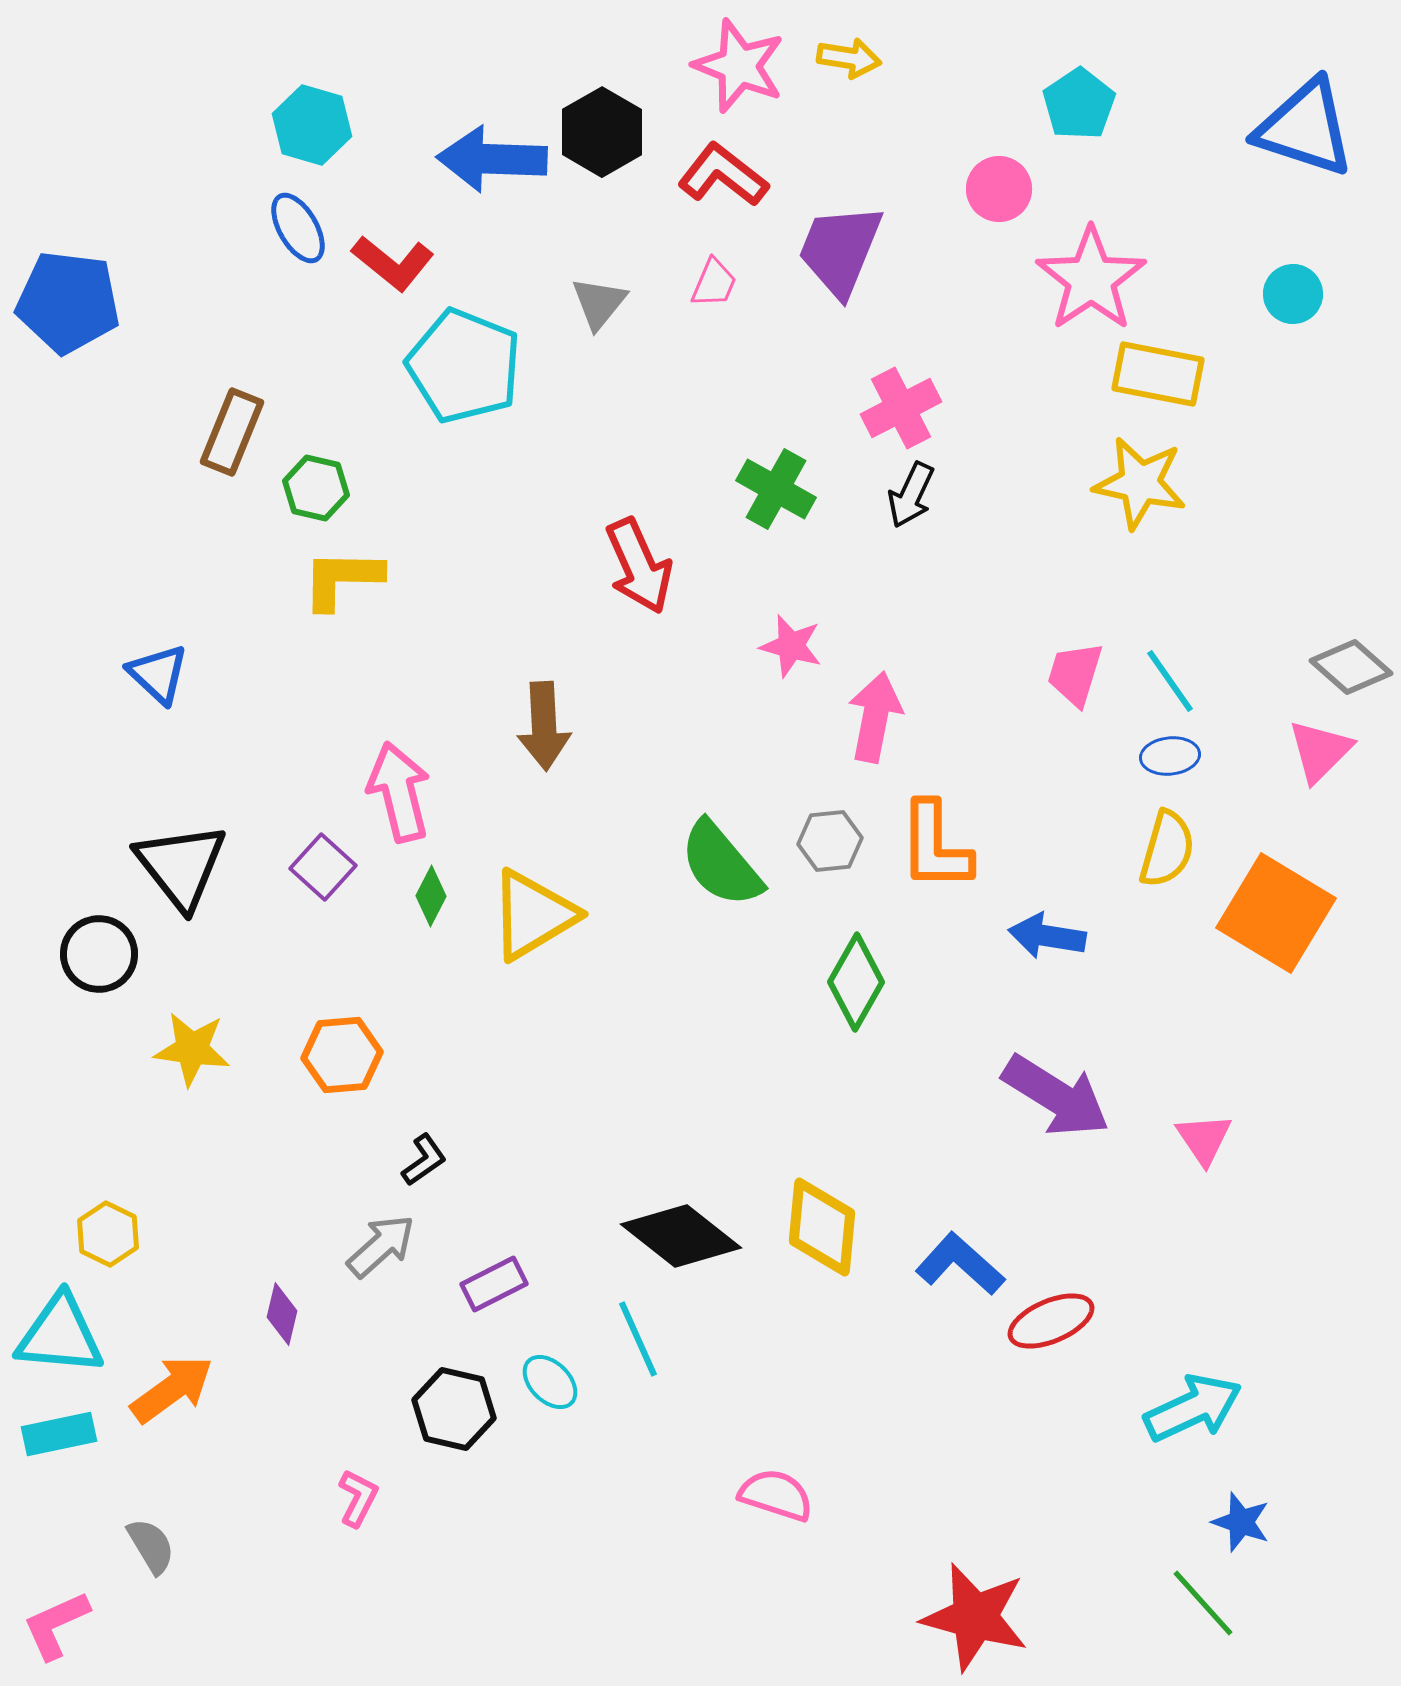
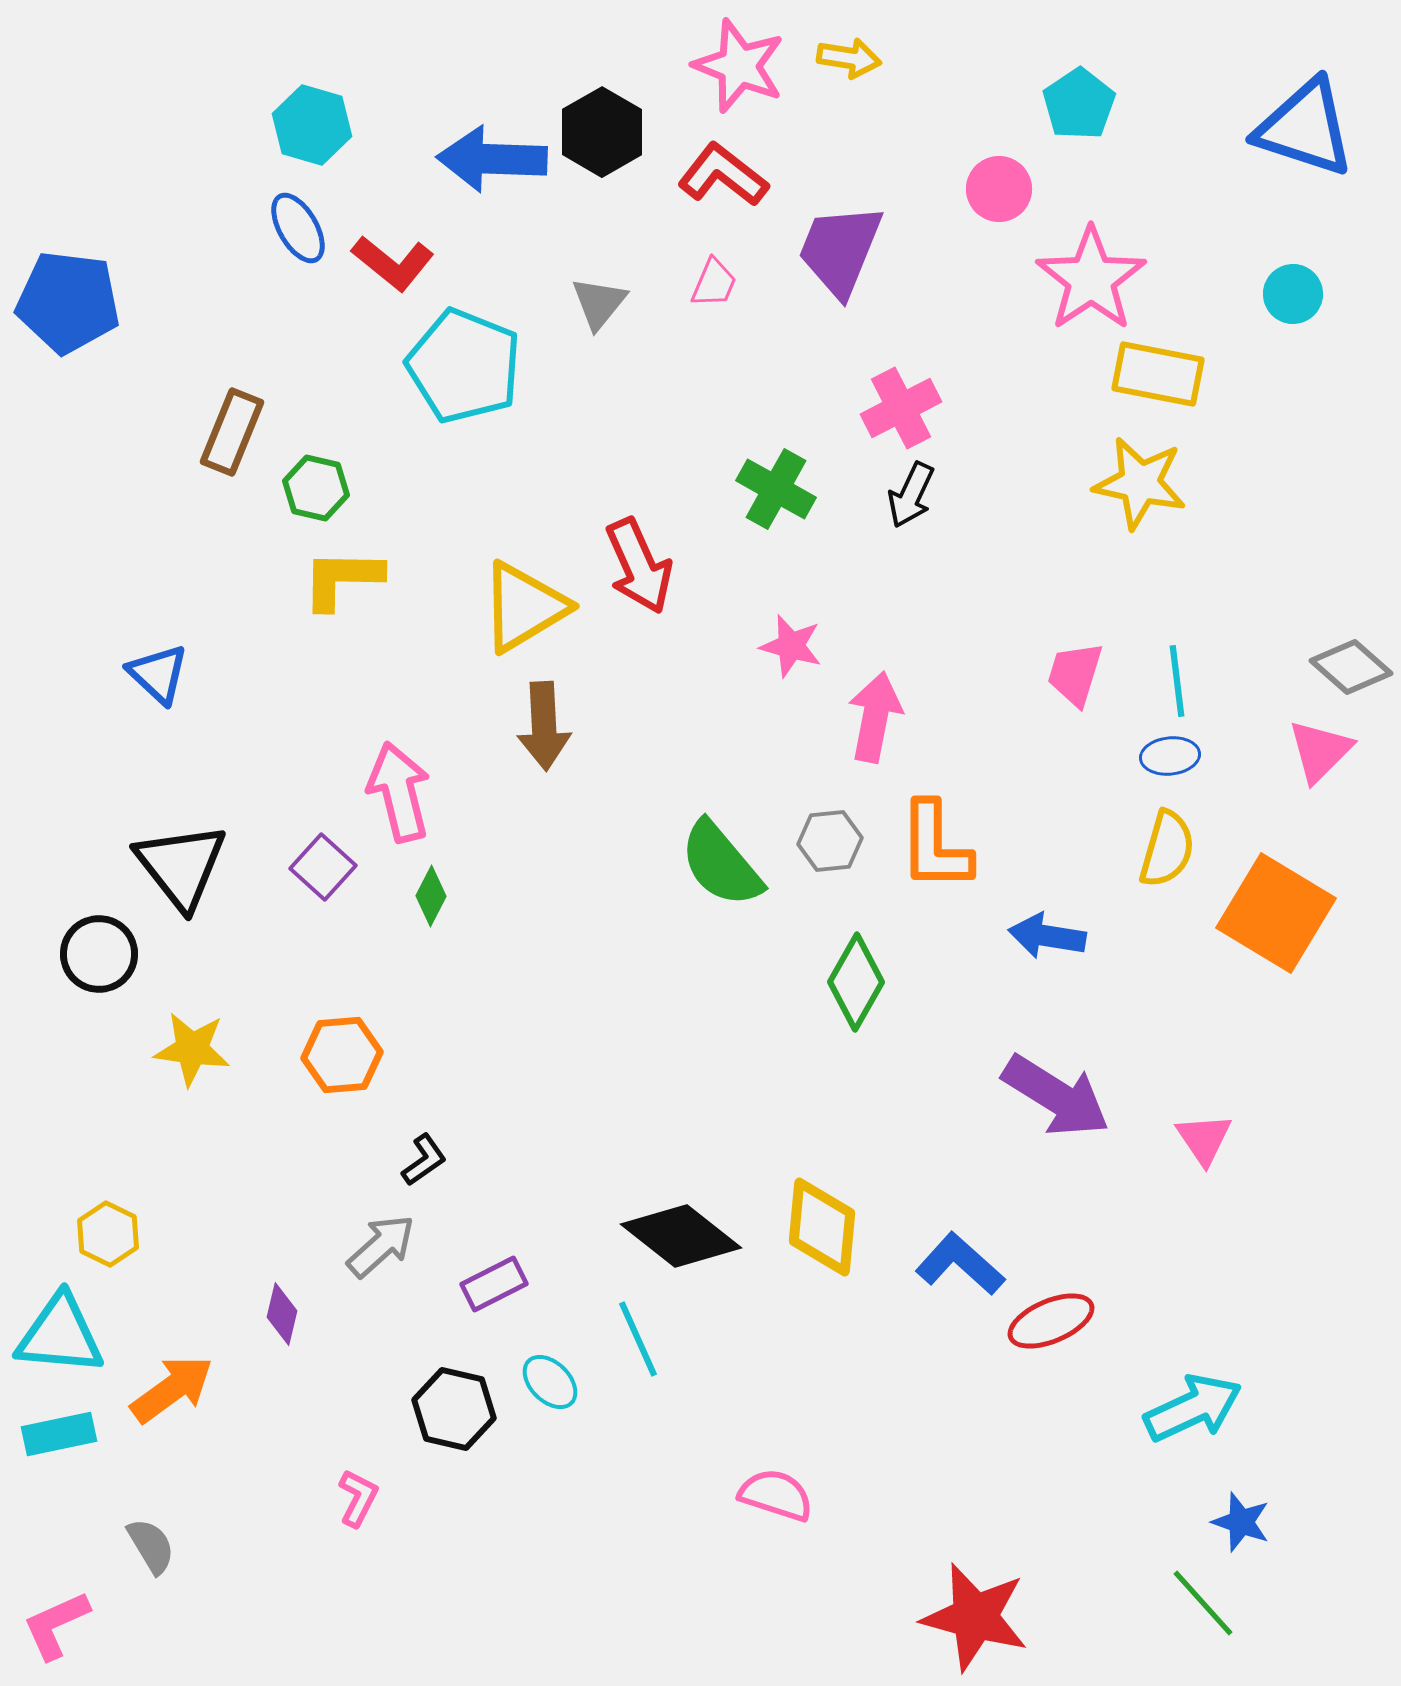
cyan line at (1170, 681): moved 7 px right; rotated 28 degrees clockwise
yellow triangle at (533, 915): moved 9 px left, 308 px up
